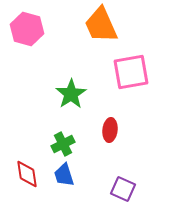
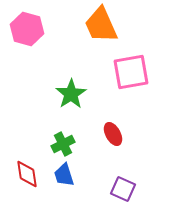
red ellipse: moved 3 px right, 4 px down; rotated 35 degrees counterclockwise
